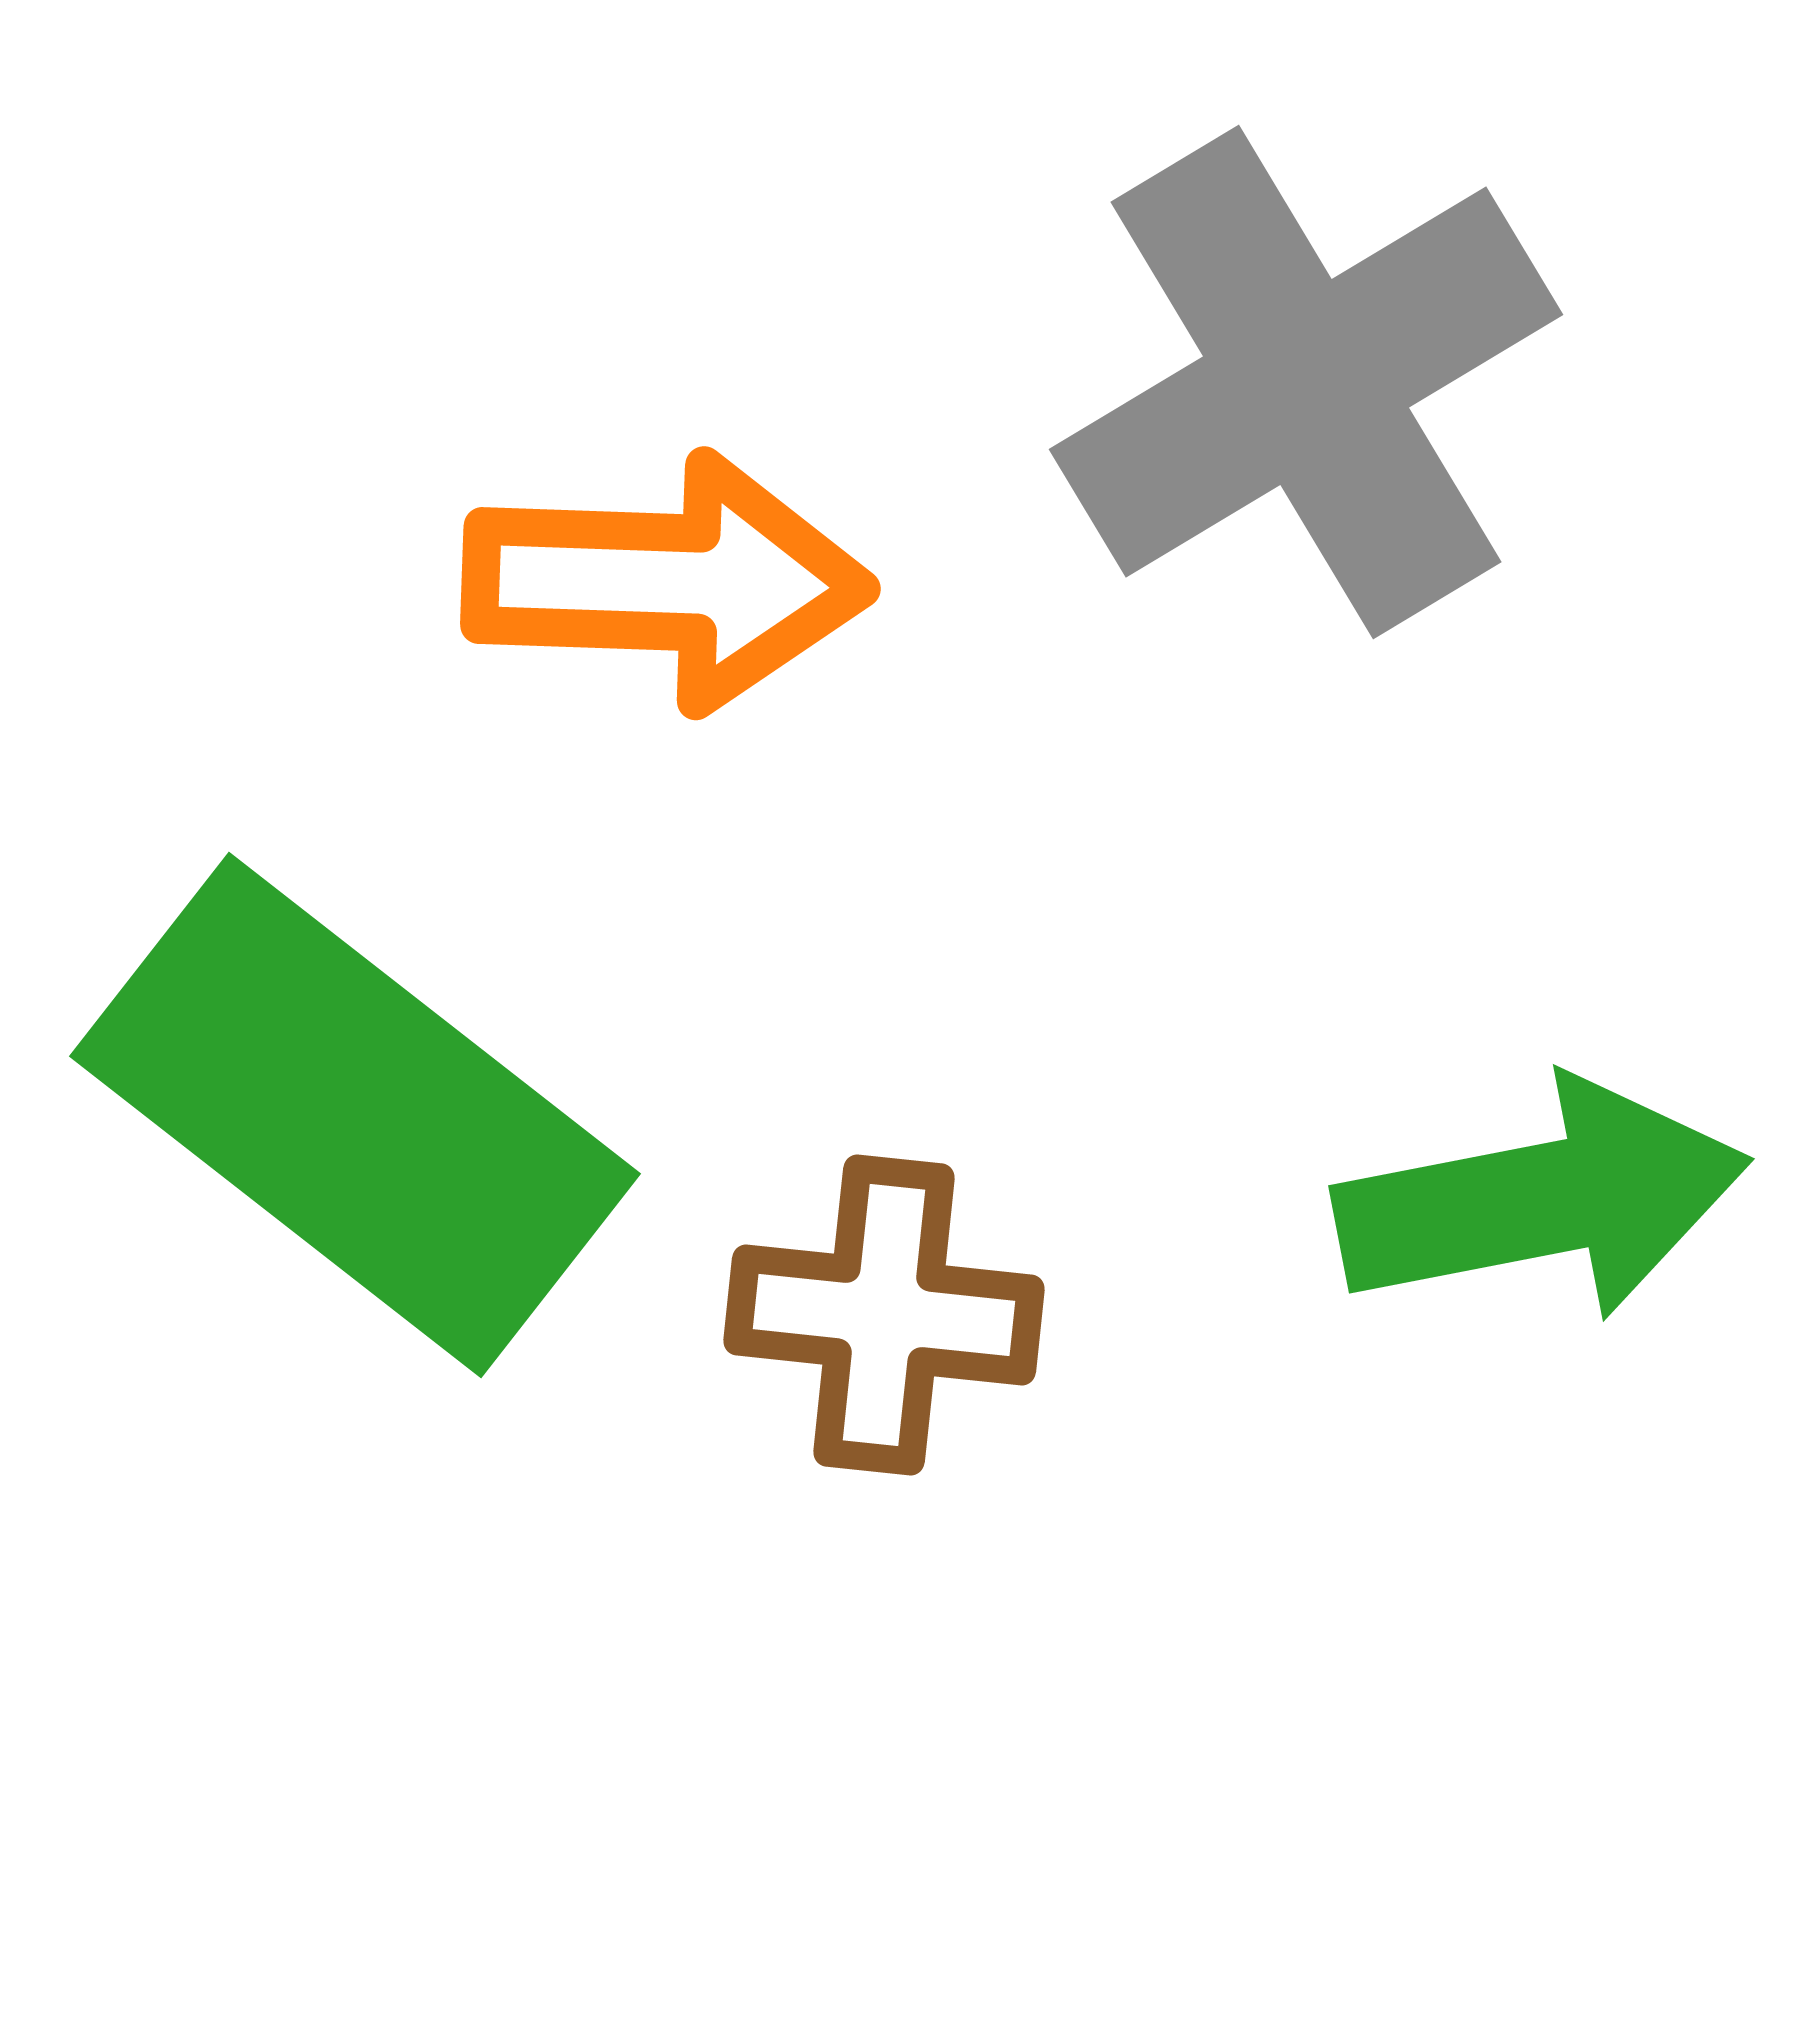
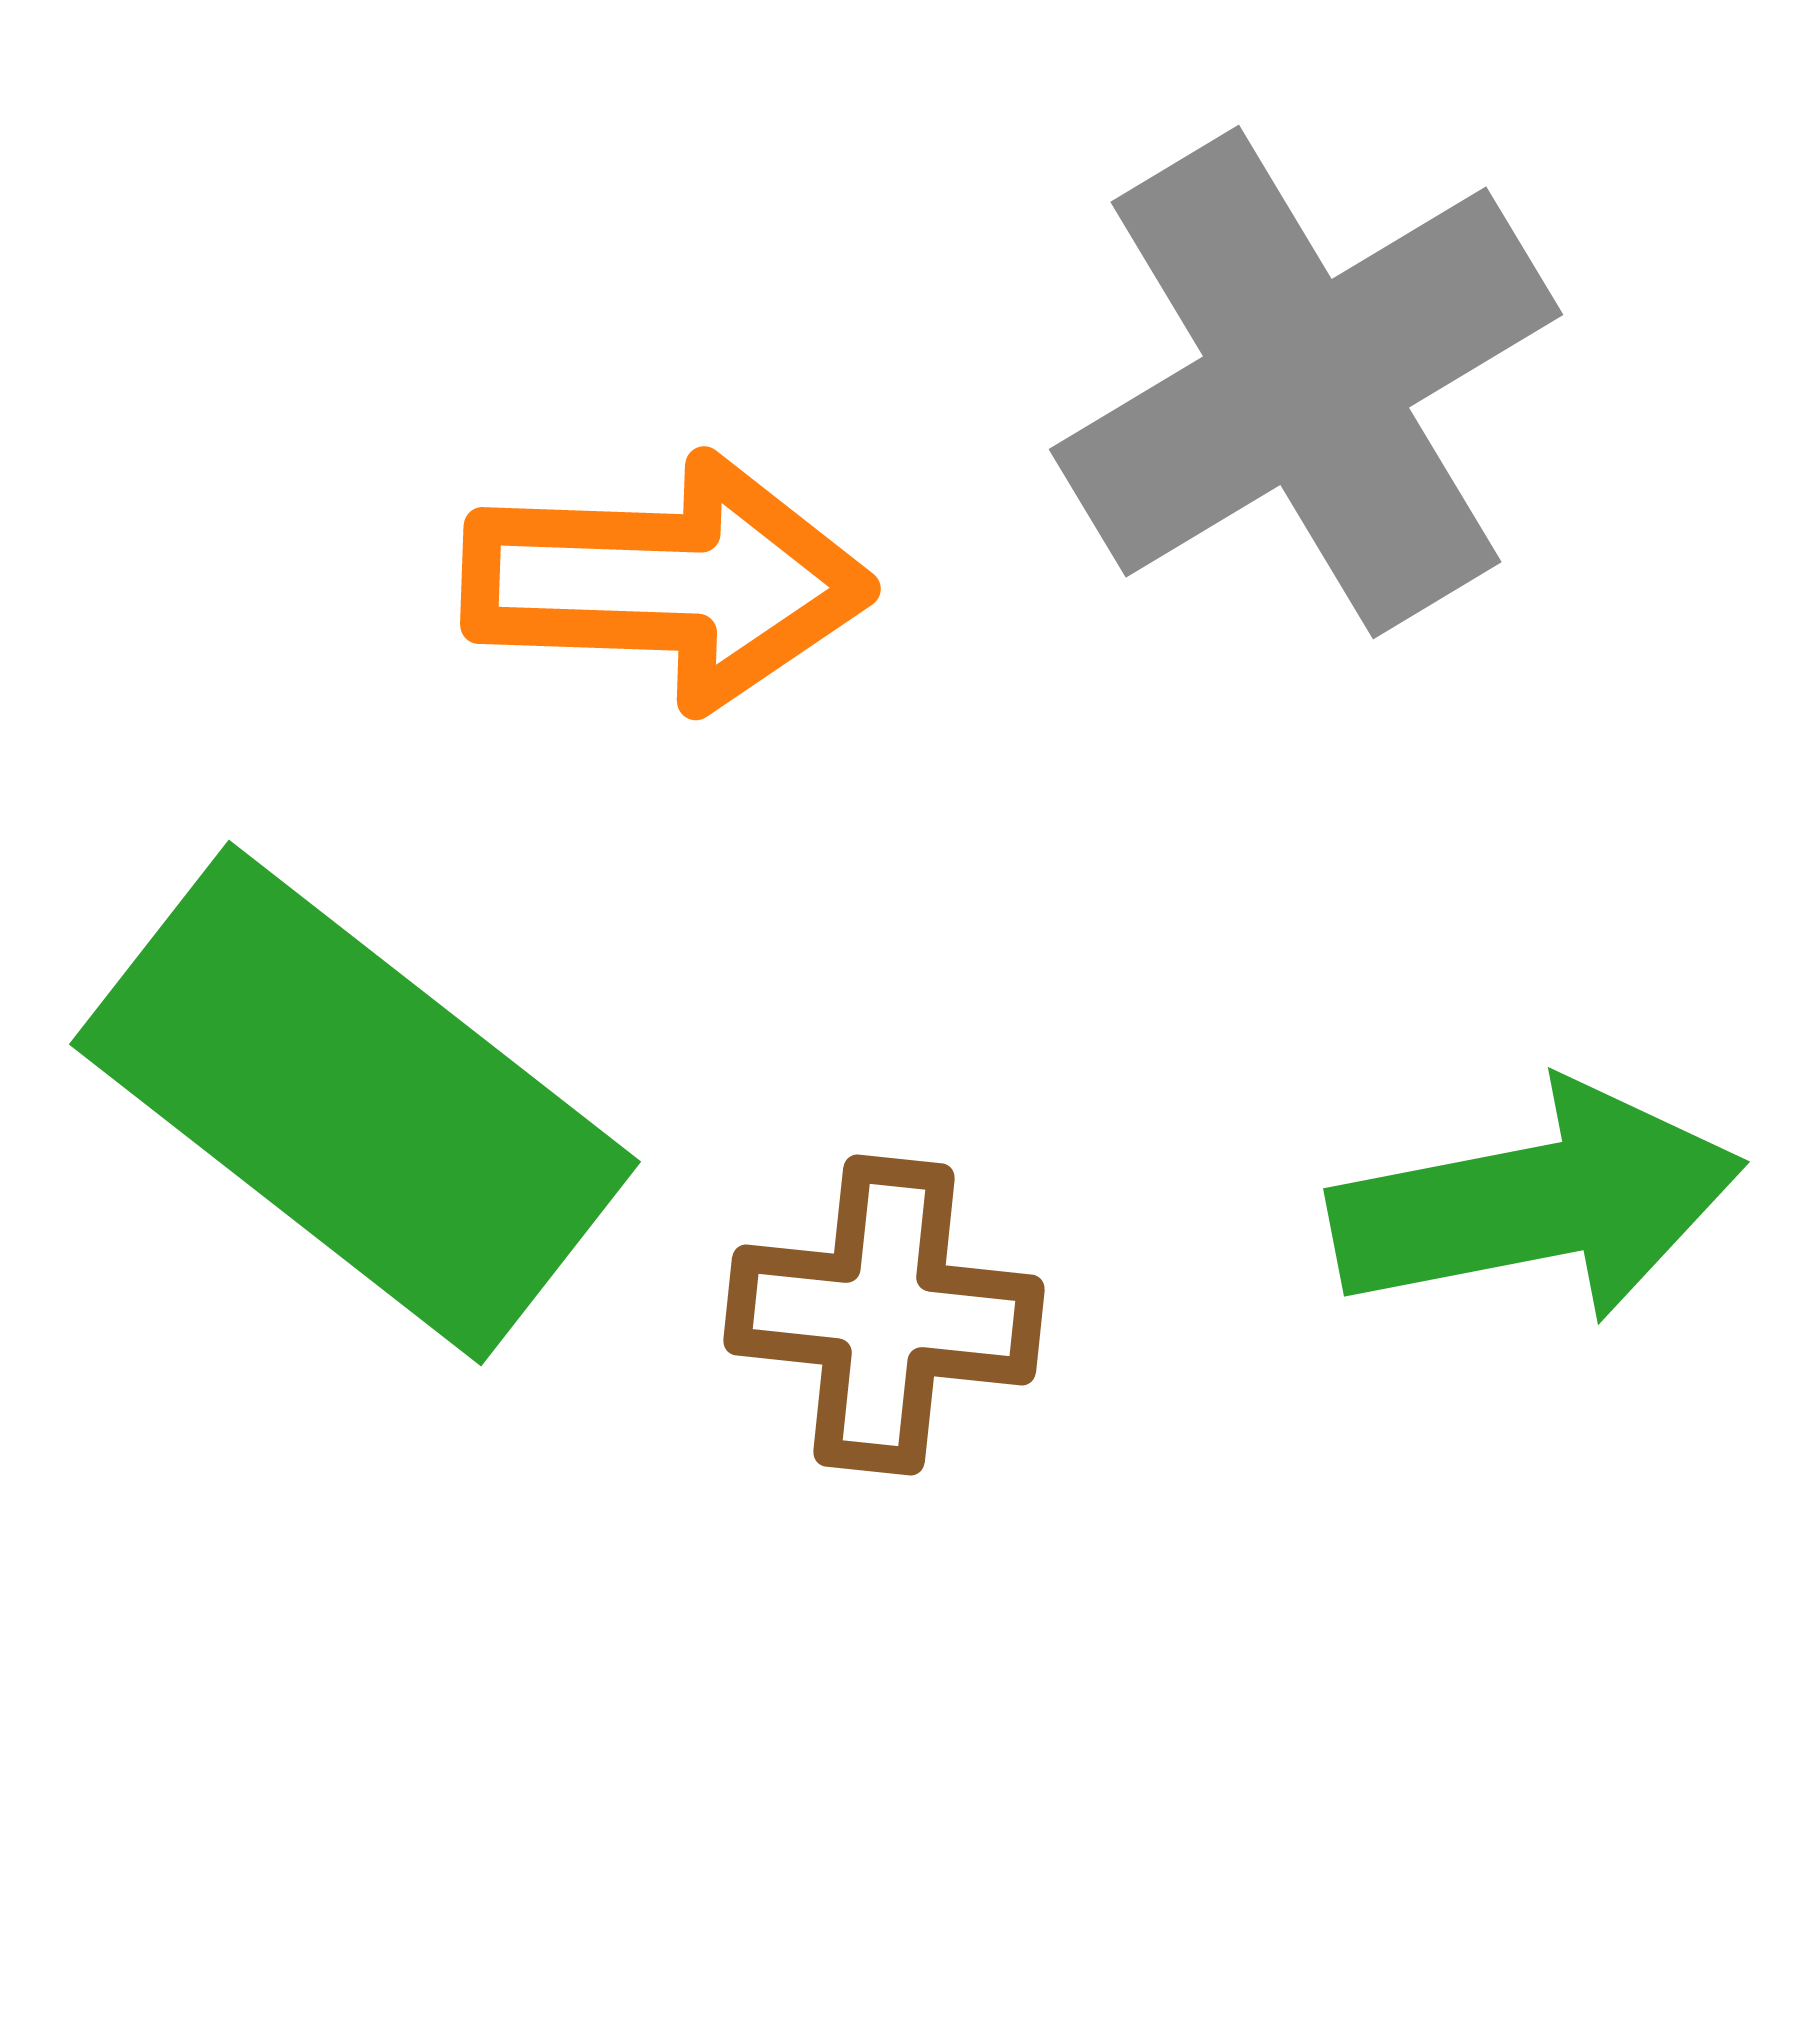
green rectangle: moved 12 px up
green arrow: moved 5 px left, 3 px down
